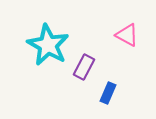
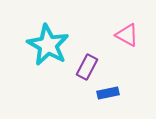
purple rectangle: moved 3 px right
blue rectangle: rotated 55 degrees clockwise
